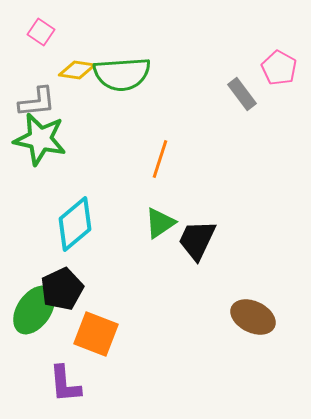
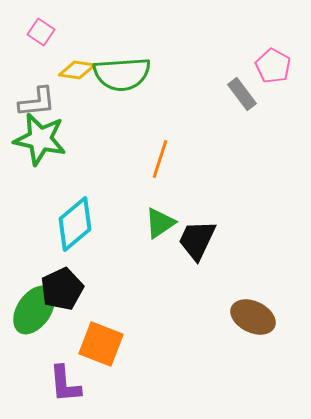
pink pentagon: moved 6 px left, 2 px up
orange square: moved 5 px right, 10 px down
